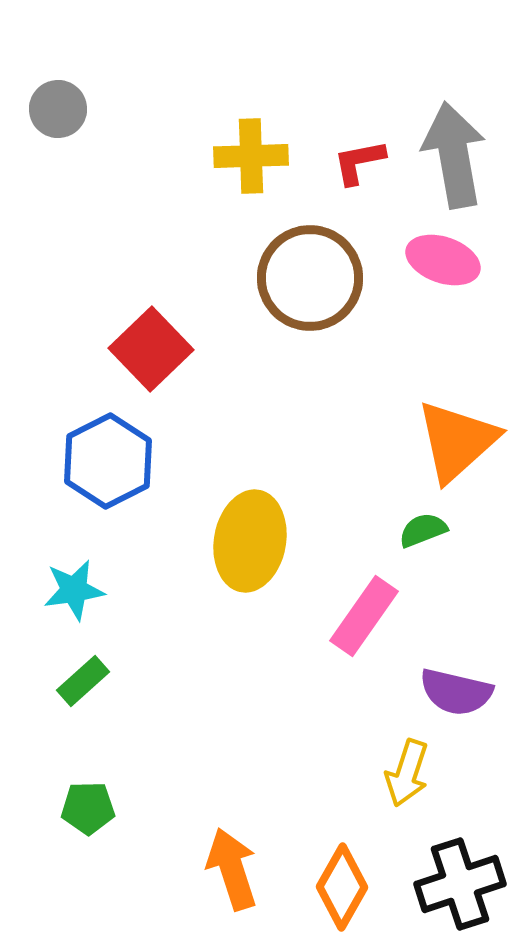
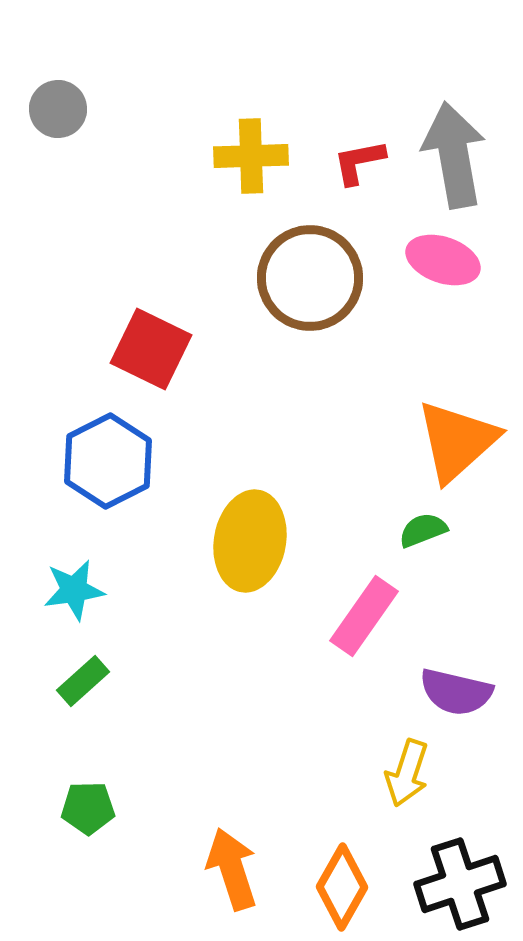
red square: rotated 20 degrees counterclockwise
